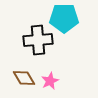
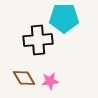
pink star: rotated 18 degrees clockwise
